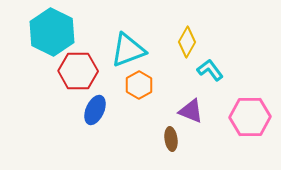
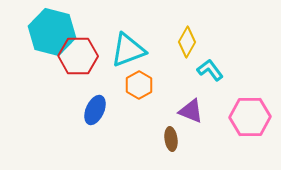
cyan hexagon: rotated 12 degrees counterclockwise
red hexagon: moved 15 px up
